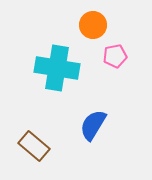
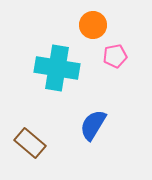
brown rectangle: moved 4 px left, 3 px up
